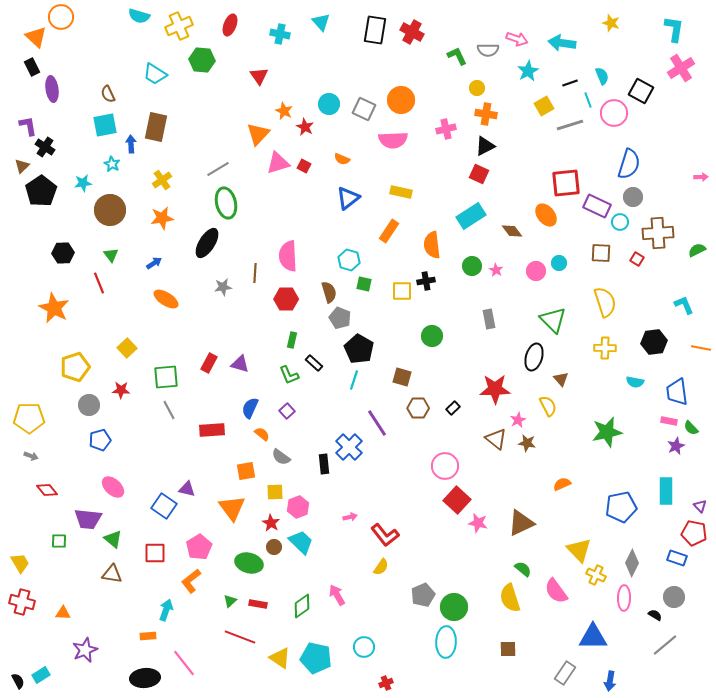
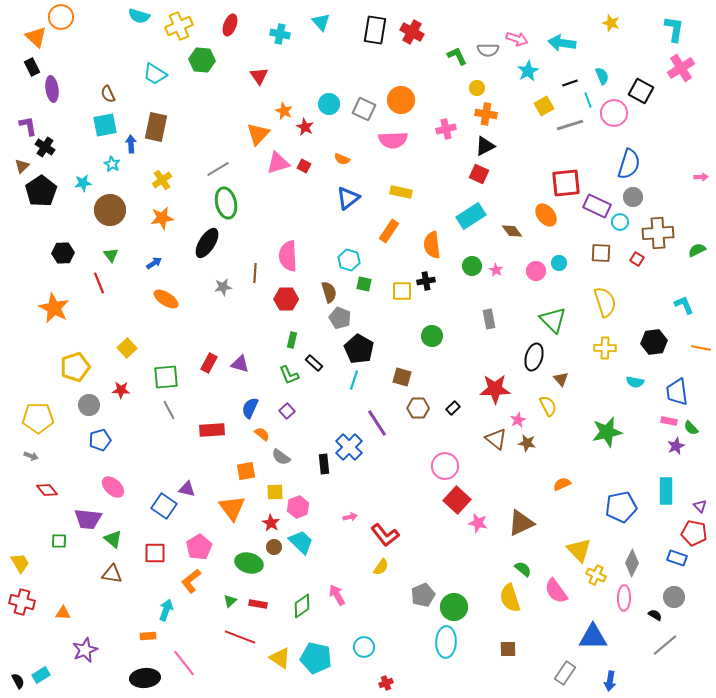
yellow pentagon at (29, 418): moved 9 px right
